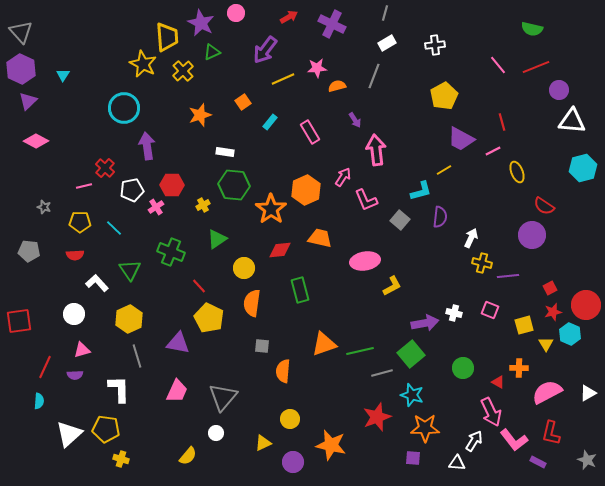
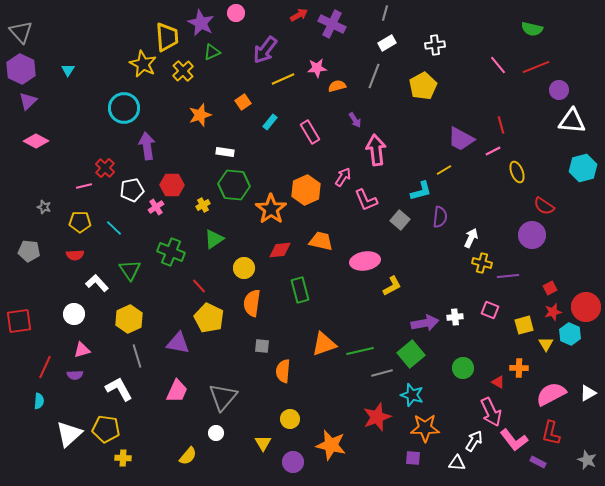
red arrow at (289, 17): moved 10 px right, 2 px up
cyan triangle at (63, 75): moved 5 px right, 5 px up
yellow pentagon at (444, 96): moved 21 px left, 10 px up
red line at (502, 122): moved 1 px left, 3 px down
orange trapezoid at (320, 238): moved 1 px right, 3 px down
green triangle at (217, 239): moved 3 px left
red circle at (586, 305): moved 2 px down
white cross at (454, 313): moved 1 px right, 4 px down; rotated 21 degrees counterclockwise
white L-shape at (119, 389): rotated 28 degrees counterclockwise
pink semicircle at (547, 392): moved 4 px right, 2 px down
yellow triangle at (263, 443): rotated 36 degrees counterclockwise
yellow cross at (121, 459): moved 2 px right, 1 px up; rotated 14 degrees counterclockwise
